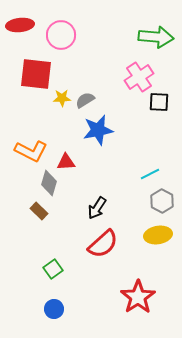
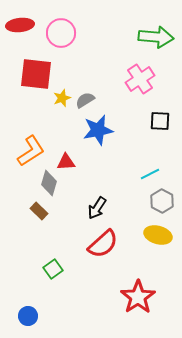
pink circle: moved 2 px up
pink cross: moved 1 px right, 2 px down
yellow star: rotated 18 degrees counterclockwise
black square: moved 1 px right, 19 px down
orange L-shape: rotated 60 degrees counterclockwise
yellow ellipse: rotated 24 degrees clockwise
blue circle: moved 26 px left, 7 px down
